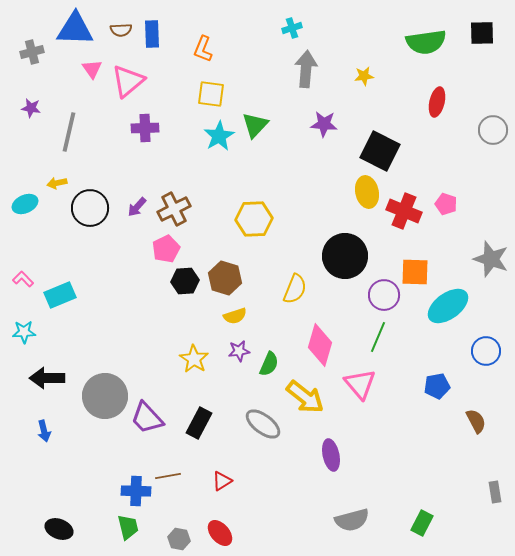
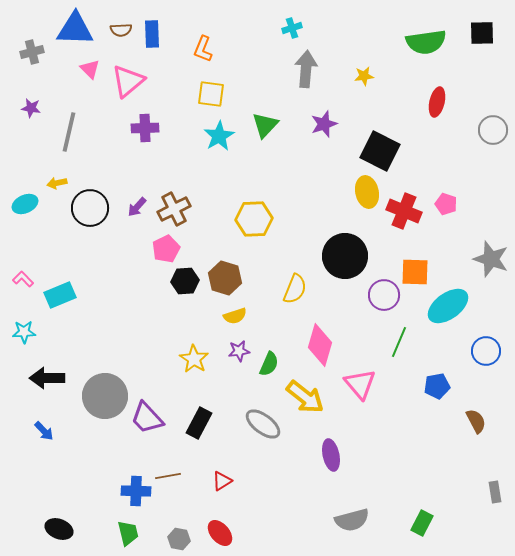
pink triangle at (92, 69): moved 2 px left; rotated 10 degrees counterclockwise
purple star at (324, 124): rotated 24 degrees counterclockwise
green triangle at (255, 125): moved 10 px right
green line at (378, 337): moved 21 px right, 5 px down
blue arrow at (44, 431): rotated 30 degrees counterclockwise
green trapezoid at (128, 527): moved 6 px down
